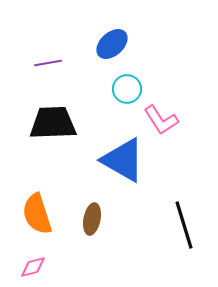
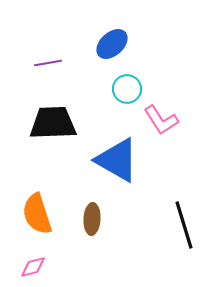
blue triangle: moved 6 px left
brown ellipse: rotated 8 degrees counterclockwise
